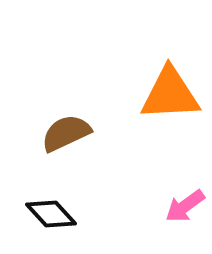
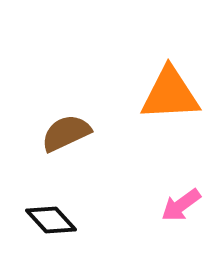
pink arrow: moved 4 px left, 1 px up
black diamond: moved 6 px down
